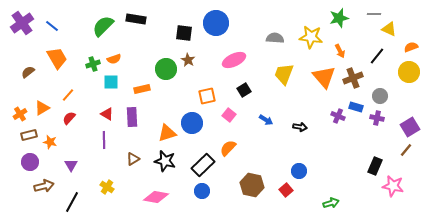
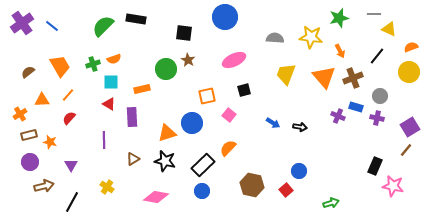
blue circle at (216, 23): moved 9 px right, 6 px up
orange trapezoid at (57, 58): moved 3 px right, 8 px down
yellow trapezoid at (284, 74): moved 2 px right
black square at (244, 90): rotated 16 degrees clockwise
orange triangle at (42, 108): moved 8 px up; rotated 28 degrees clockwise
red triangle at (107, 114): moved 2 px right, 10 px up
blue arrow at (266, 120): moved 7 px right, 3 px down
